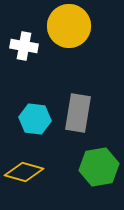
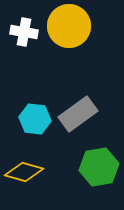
white cross: moved 14 px up
gray rectangle: moved 1 px down; rotated 45 degrees clockwise
